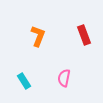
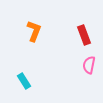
orange L-shape: moved 4 px left, 5 px up
pink semicircle: moved 25 px right, 13 px up
